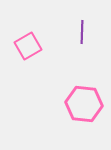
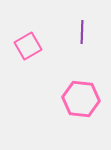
pink hexagon: moved 3 px left, 5 px up
